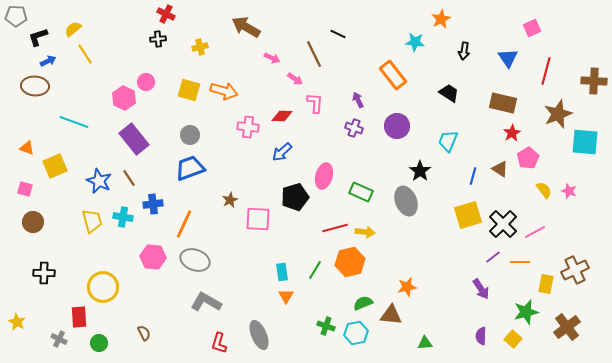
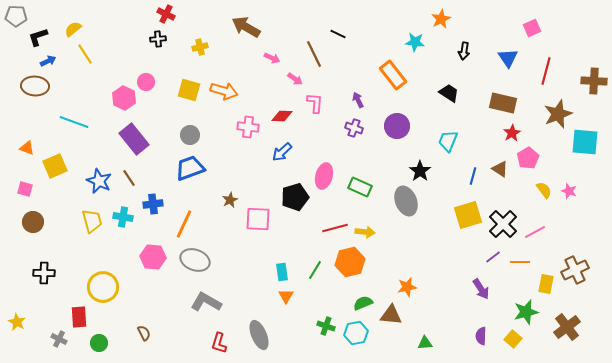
green rectangle at (361, 192): moved 1 px left, 5 px up
